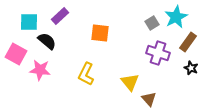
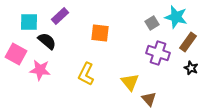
cyan star: rotated 30 degrees counterclockwise
